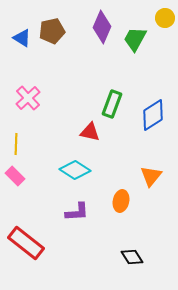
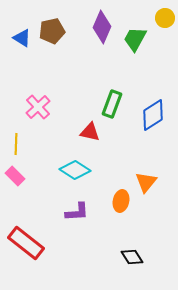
pink cross: moved 10 px right, 9 px down
orange triangle: moved 5 px left, 6 px down
